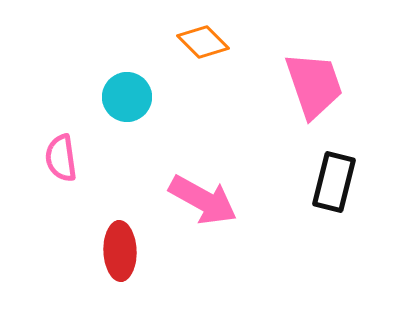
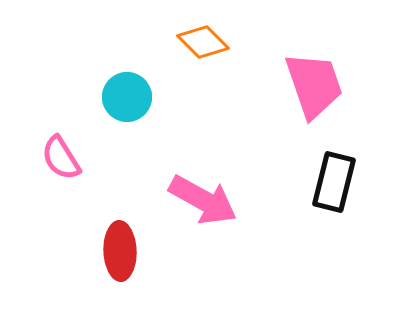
pink semicircle: rotated 24 degrees counterclockwise
